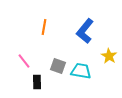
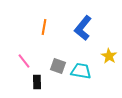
blue L-shape: moved 2 px left, 3 px up
